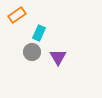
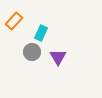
orange rectangle: moved 3 px left, 6 px down; rotated 12 degrees counterclockwise
cyan rectangle: moved 2 px right
